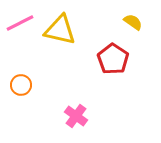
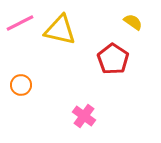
pink cross: moved 8 px right
